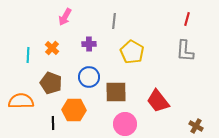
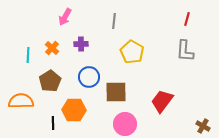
purple cross: moved 8 px left
brown pentagon: moved 1 px left, 2 px up; rotated 20 degrees clockwise
red trapezoid: moved 4 px right; rotated 75 degrees clockwise
brown cross: moved 7 px right
